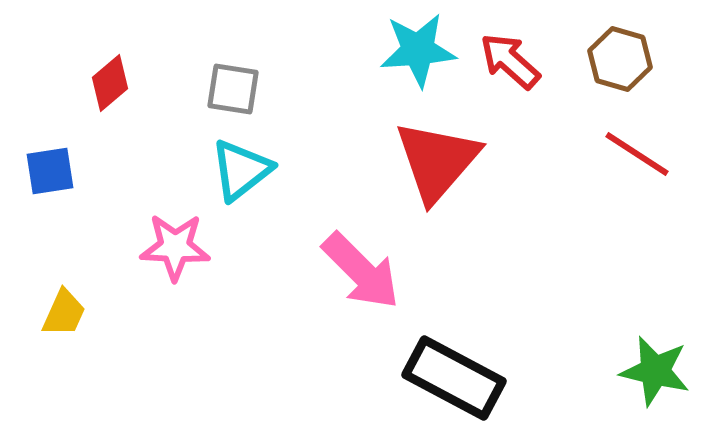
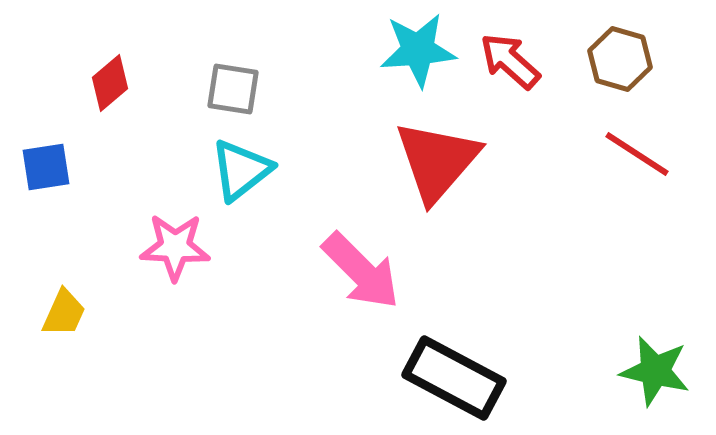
blue square: moved 4 px left, 4 px up
